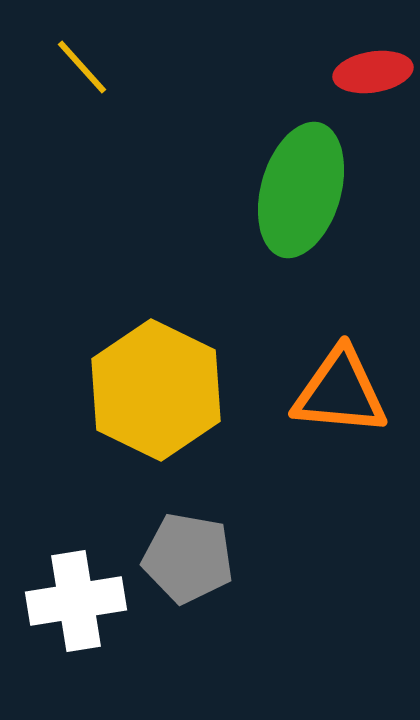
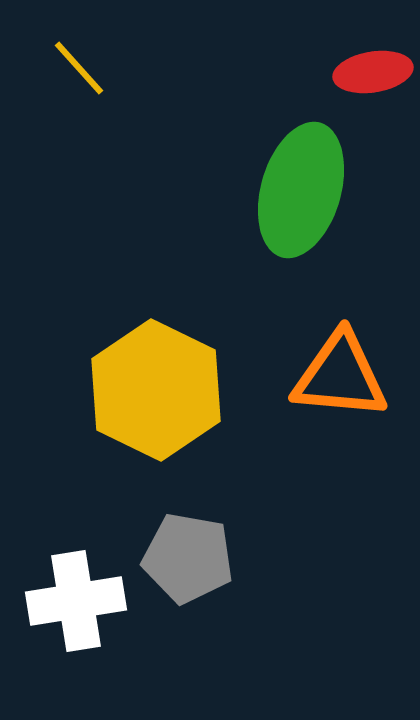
yellow line: moved 3 px left, 1 px down
orange triangle: moved 16 px up
